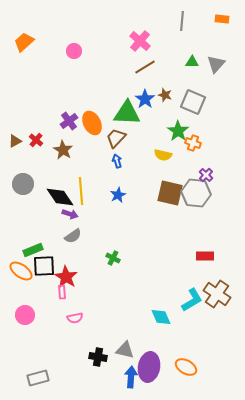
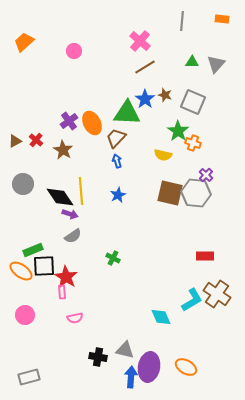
gray rectangle at (38, 378): moved 9 px left, 1 px up
